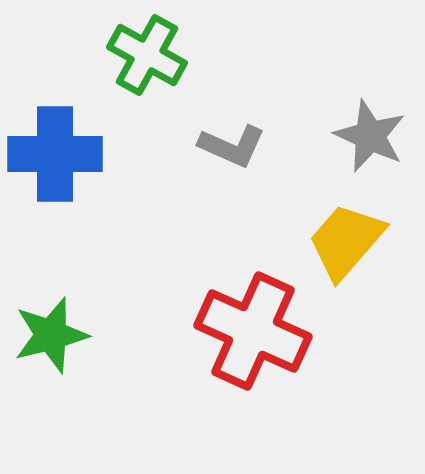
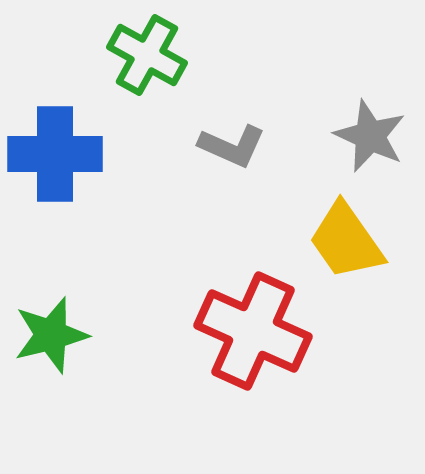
yellow trapezoid: rotated 76 degrees counterclockwise
